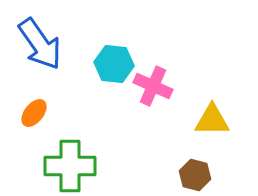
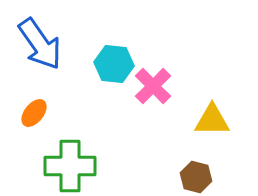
pink cross: rotated 21 degrees clockwise
brown hexagon: moved 1 px right, 2 px down
